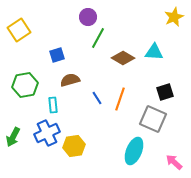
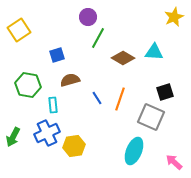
green hexagon: moved 3 px right; rotated 20 degrees clockwise
gray square: moved 2 px left, 2 px up
